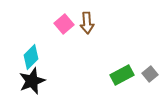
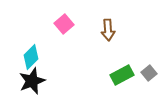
brown arrow: moved 21 px right, 7 px down
gray square: moved 1 px left, 1 px up
